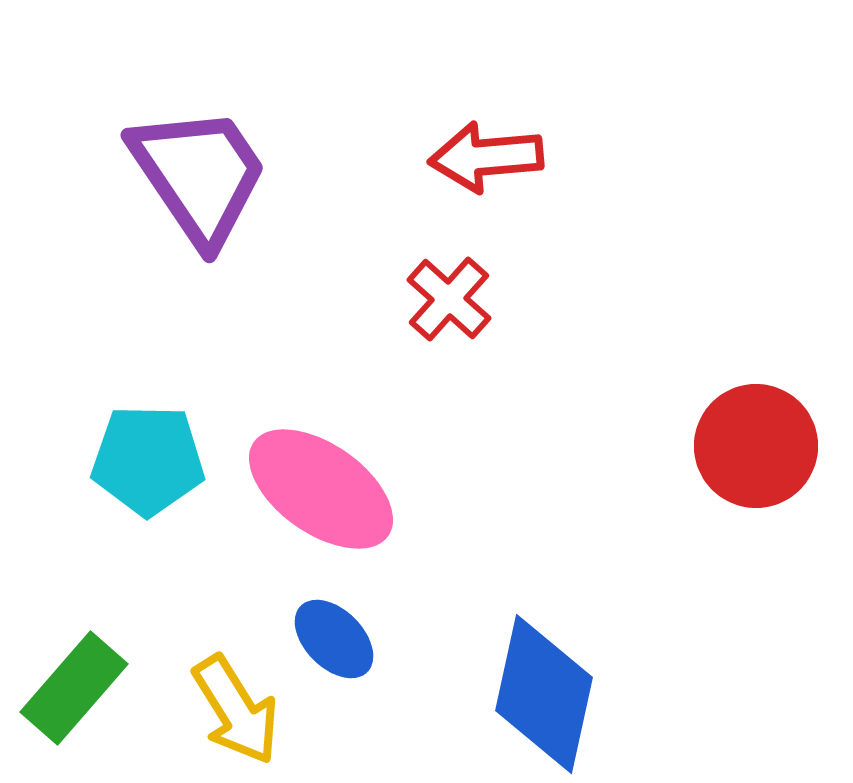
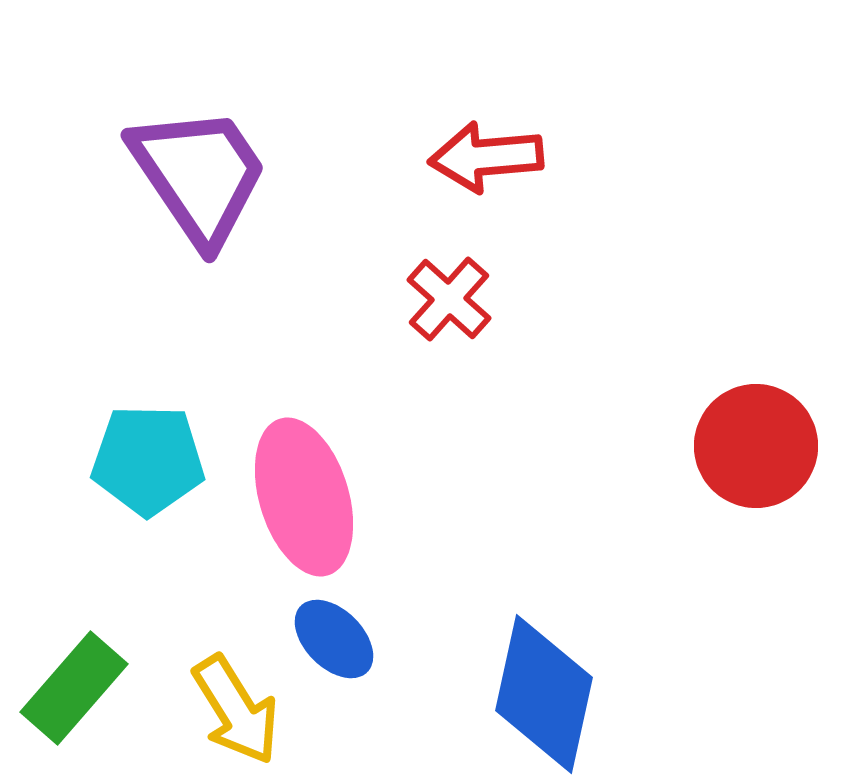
pink ellipse: moved 17 px left, 8 px down; rotated 38 degrees clockwise
